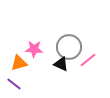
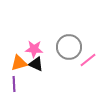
black triangle: moved 25 px left
purple line: rotated 49 degrees clockwise
